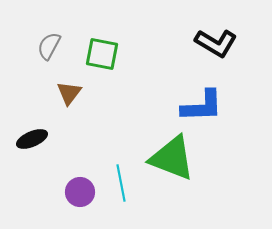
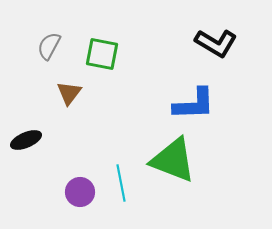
blue L-shape: moved 8 px left, 2 px up
black ellipse: moved 6 px left, 1 px down
green triangle: moved 1 px right, 2 px down
